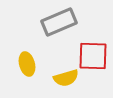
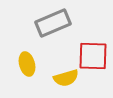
gray rectangle: moved 6 px left, 1 px down
